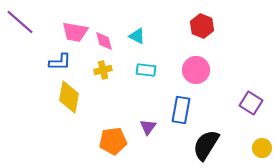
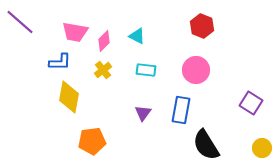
pink diamond: rotated 60 degrees clockwise
yellow cross: rotated 24 degrees counterclockwise
purple triangle: moved 5 px left, 14 px up
orange pentagon: moved 21 px left
black semicircle: rotated 64 degrees counterclockwise
